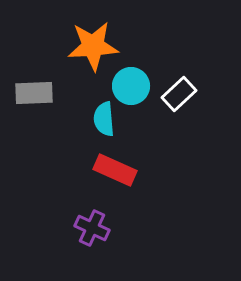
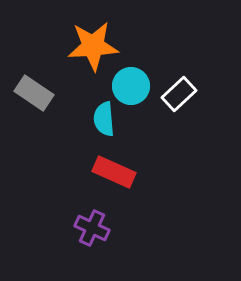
gray rectangle: rotated 36 degrees clockwise
red rectangle: moved 1 px left, 2 px down
